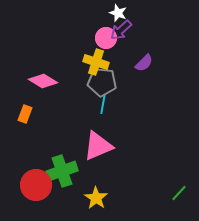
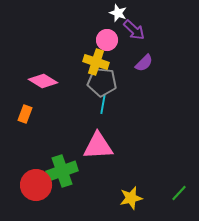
purple arrow: moved 13 px right; rotated 95 degrees counterclockwise
pink circle: moved 1 px right, 2 px down
pink triangle: rotated 20 degrees clockwise
yellow star: moved 35 px right; rotated 25 degrees clockwise
